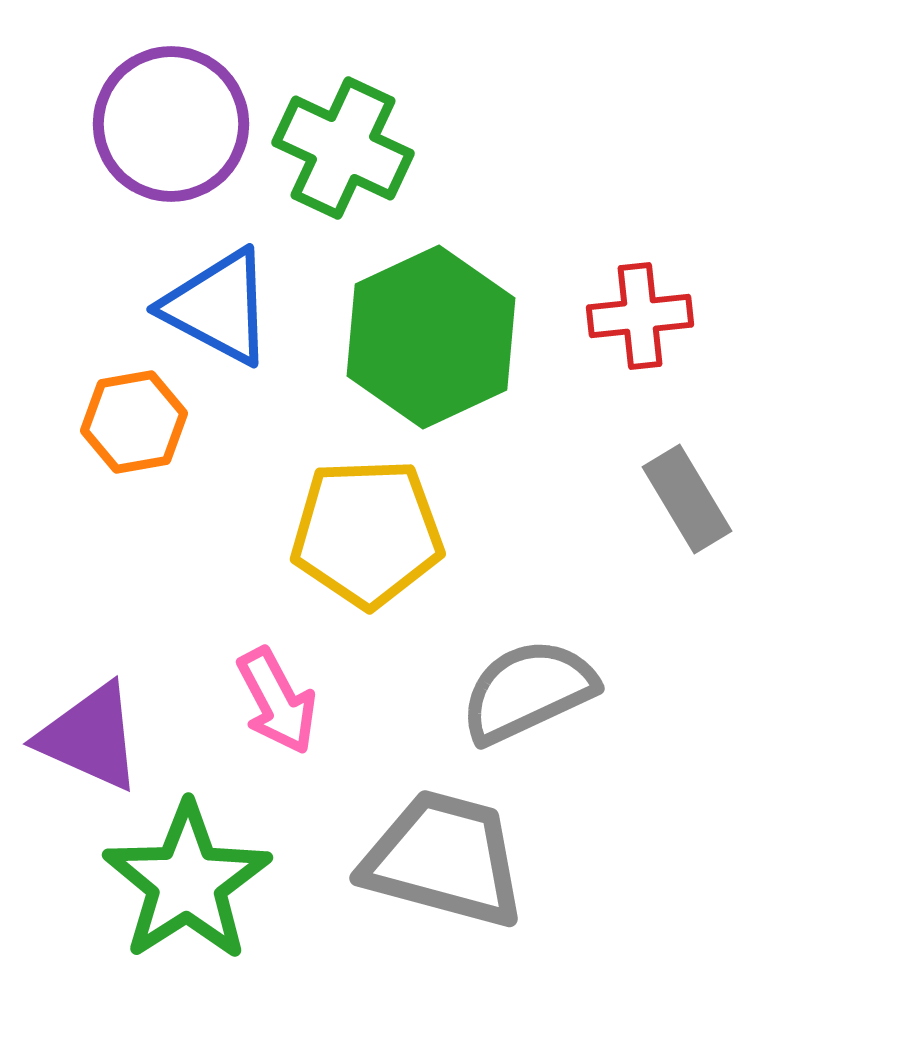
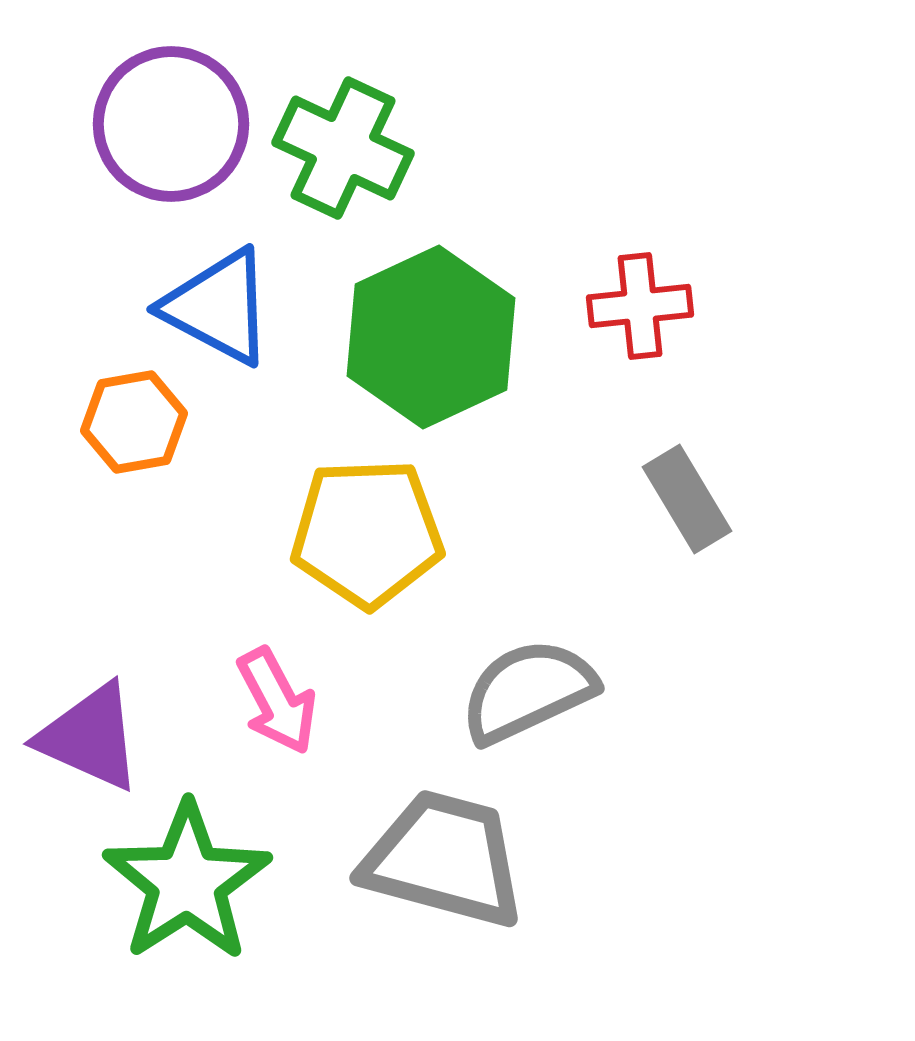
red cross: moved 10 px up
